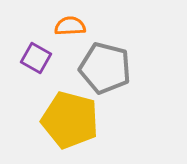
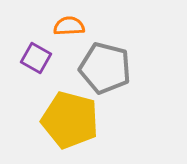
orange semicircle: moved 1 px left
